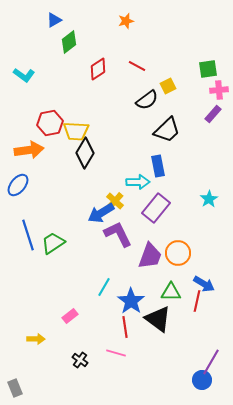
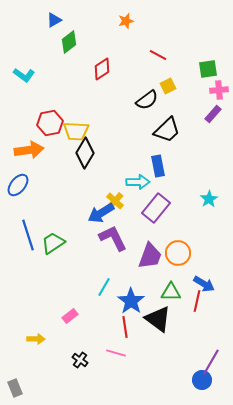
red line at (137, 66): moved 21 px right, 11 px up
red diamond at (98, 69): moved 4 px right
purple L-shape at (118, 234): moved 5 px left, 4 px down
